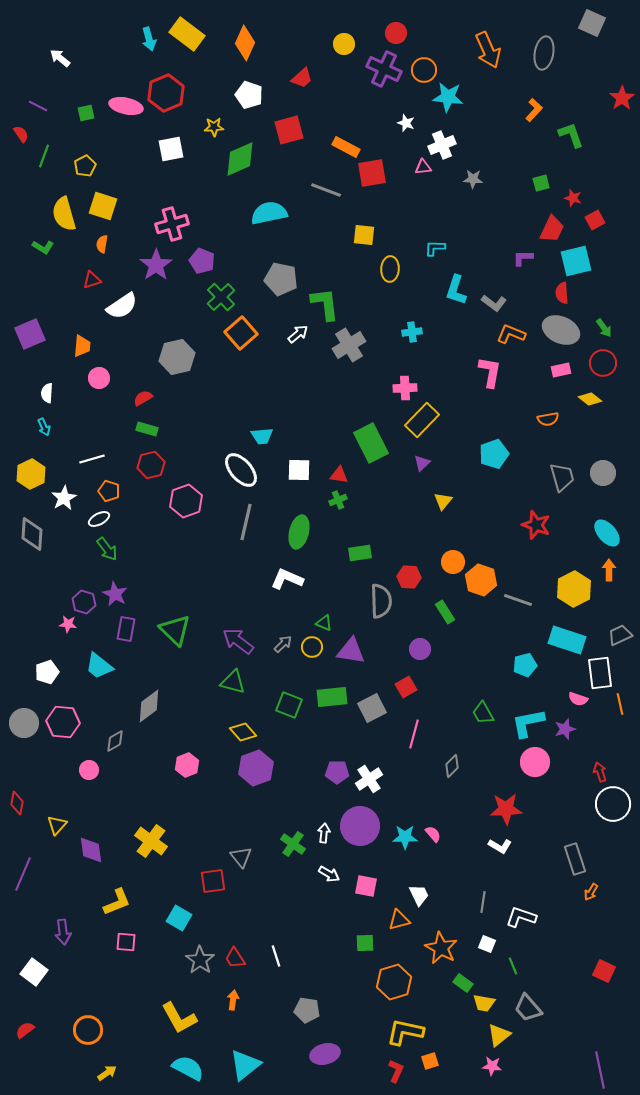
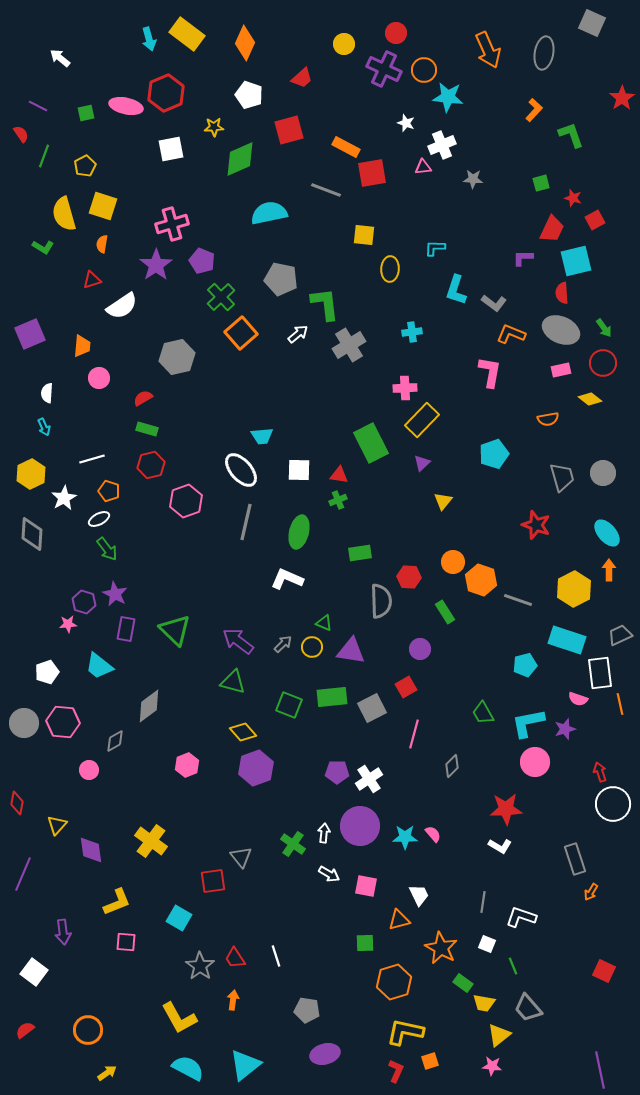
pink star at (68, 624): rotated 12 degrees counterclockwise
gray star at (200, 960): moved 6 px down
